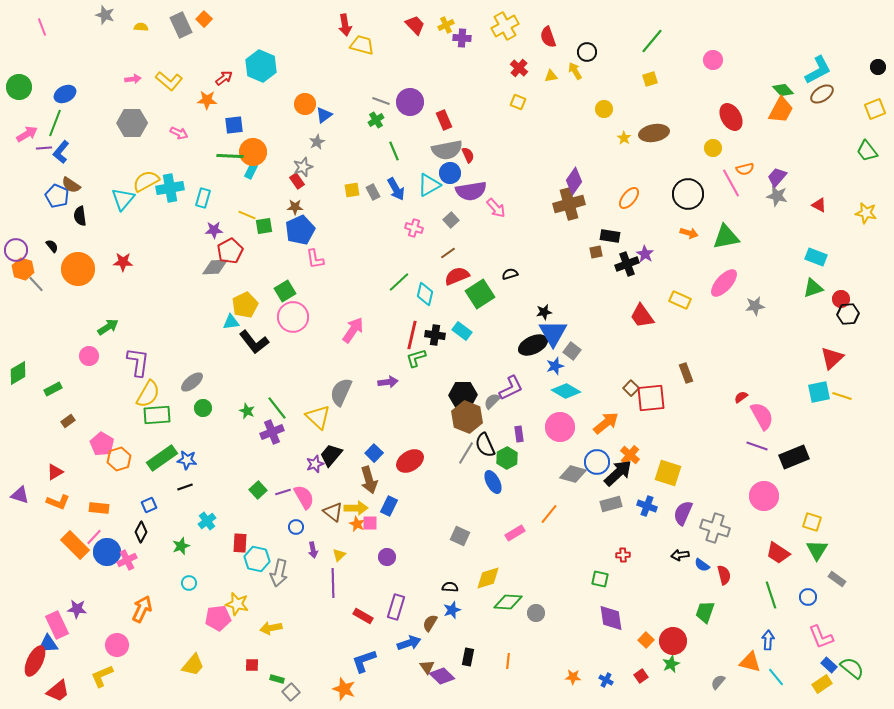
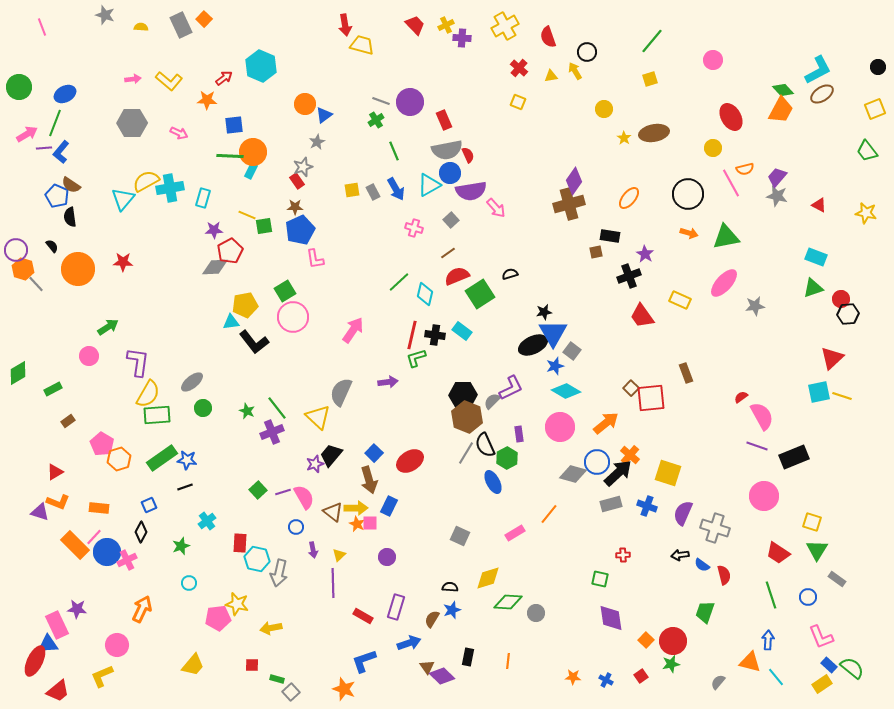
black semicircle at (80, 216): moved 10 px left, 1 px down
black cross at (627, 264): moved 2 px right, 12 px down
yellow pentagon at (245, 305): rotated 15 degrees clockwise
purple triangle at (20, 495): moved 20 px right, 17 px down
brown semicircle at (430, 623): moved 2 px right, 4 px up
green star at (671, 664): rotated 12 degrees clockwise
